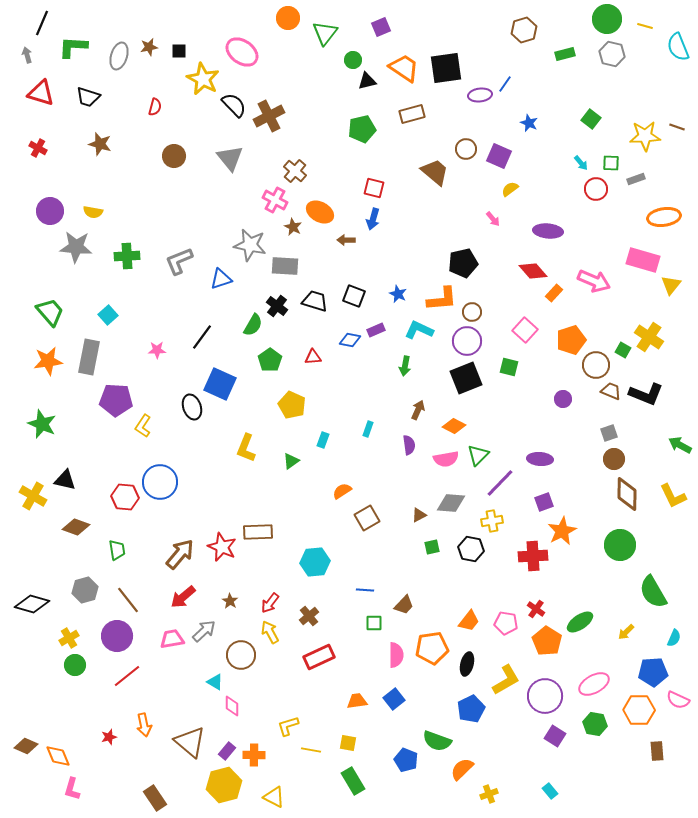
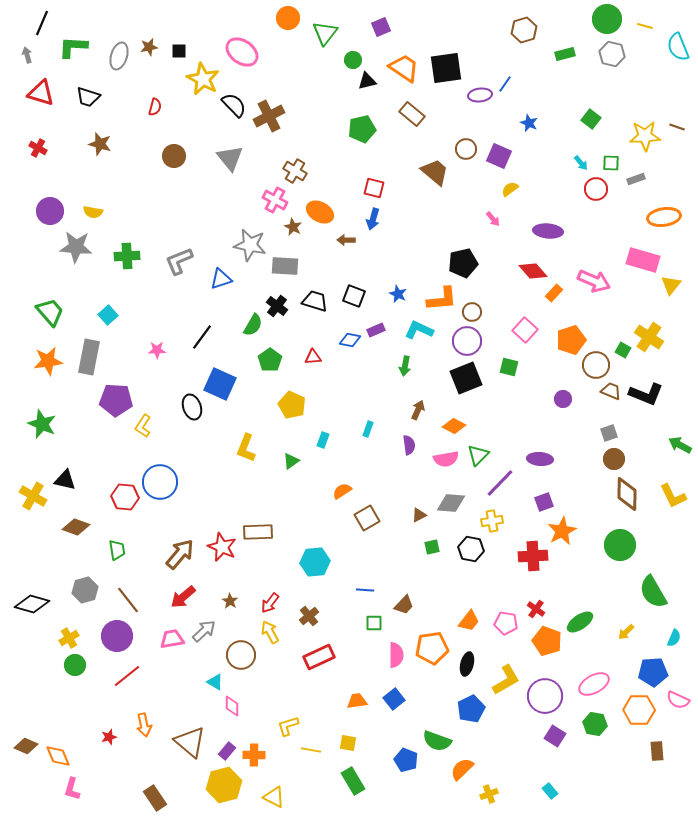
brown rectangle at (412, 114): rotated 55 degrees clockwise
brown cross at (295, 171): rotated 10 degrees counterclockwise
orange pentagon at (547, 641): rotated 12 degrees counterclockwise
